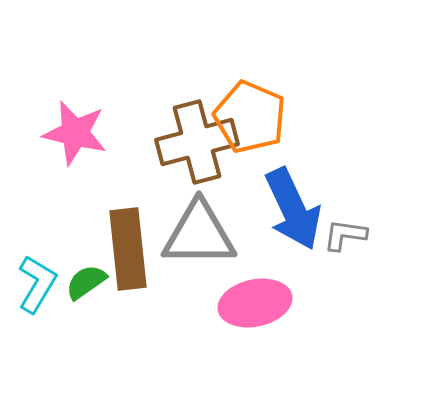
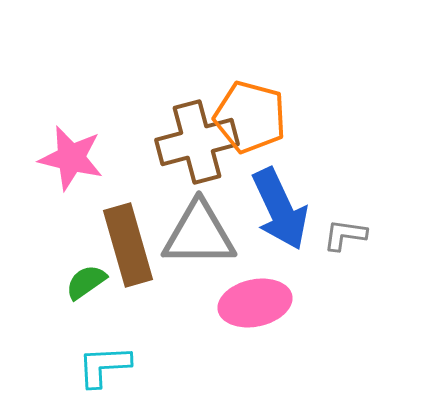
orange pentagon: rotated 8 degrees counterclockwise
pink star: moved 4 px left, 25 px down
blue arrow: moved 13 px left
brown rectangle: moved 4 px up; rotated 10 degrees counterclockwise
cyan L-shape: moved 67 px right, 82 px down; rotated 124 degrees counterclockwise
